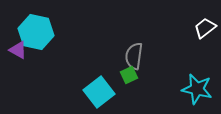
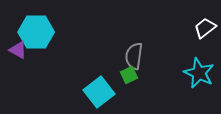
cyan hexagon: rotated 12 degrees counterclockwise
cyan star: moved 2 px right, 16 px up; rotated 12 degrees clockwise
